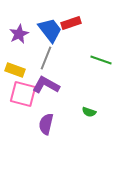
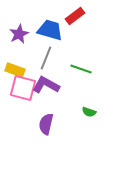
red rectangle: moved 4 px right, 7 px up; rotated 18 degrees counterclockwise
blue trapezoid: rotated 36 degrees counterclockwise
green line: moved 20 px left, 9 px down
pink square: moved 6 px up
